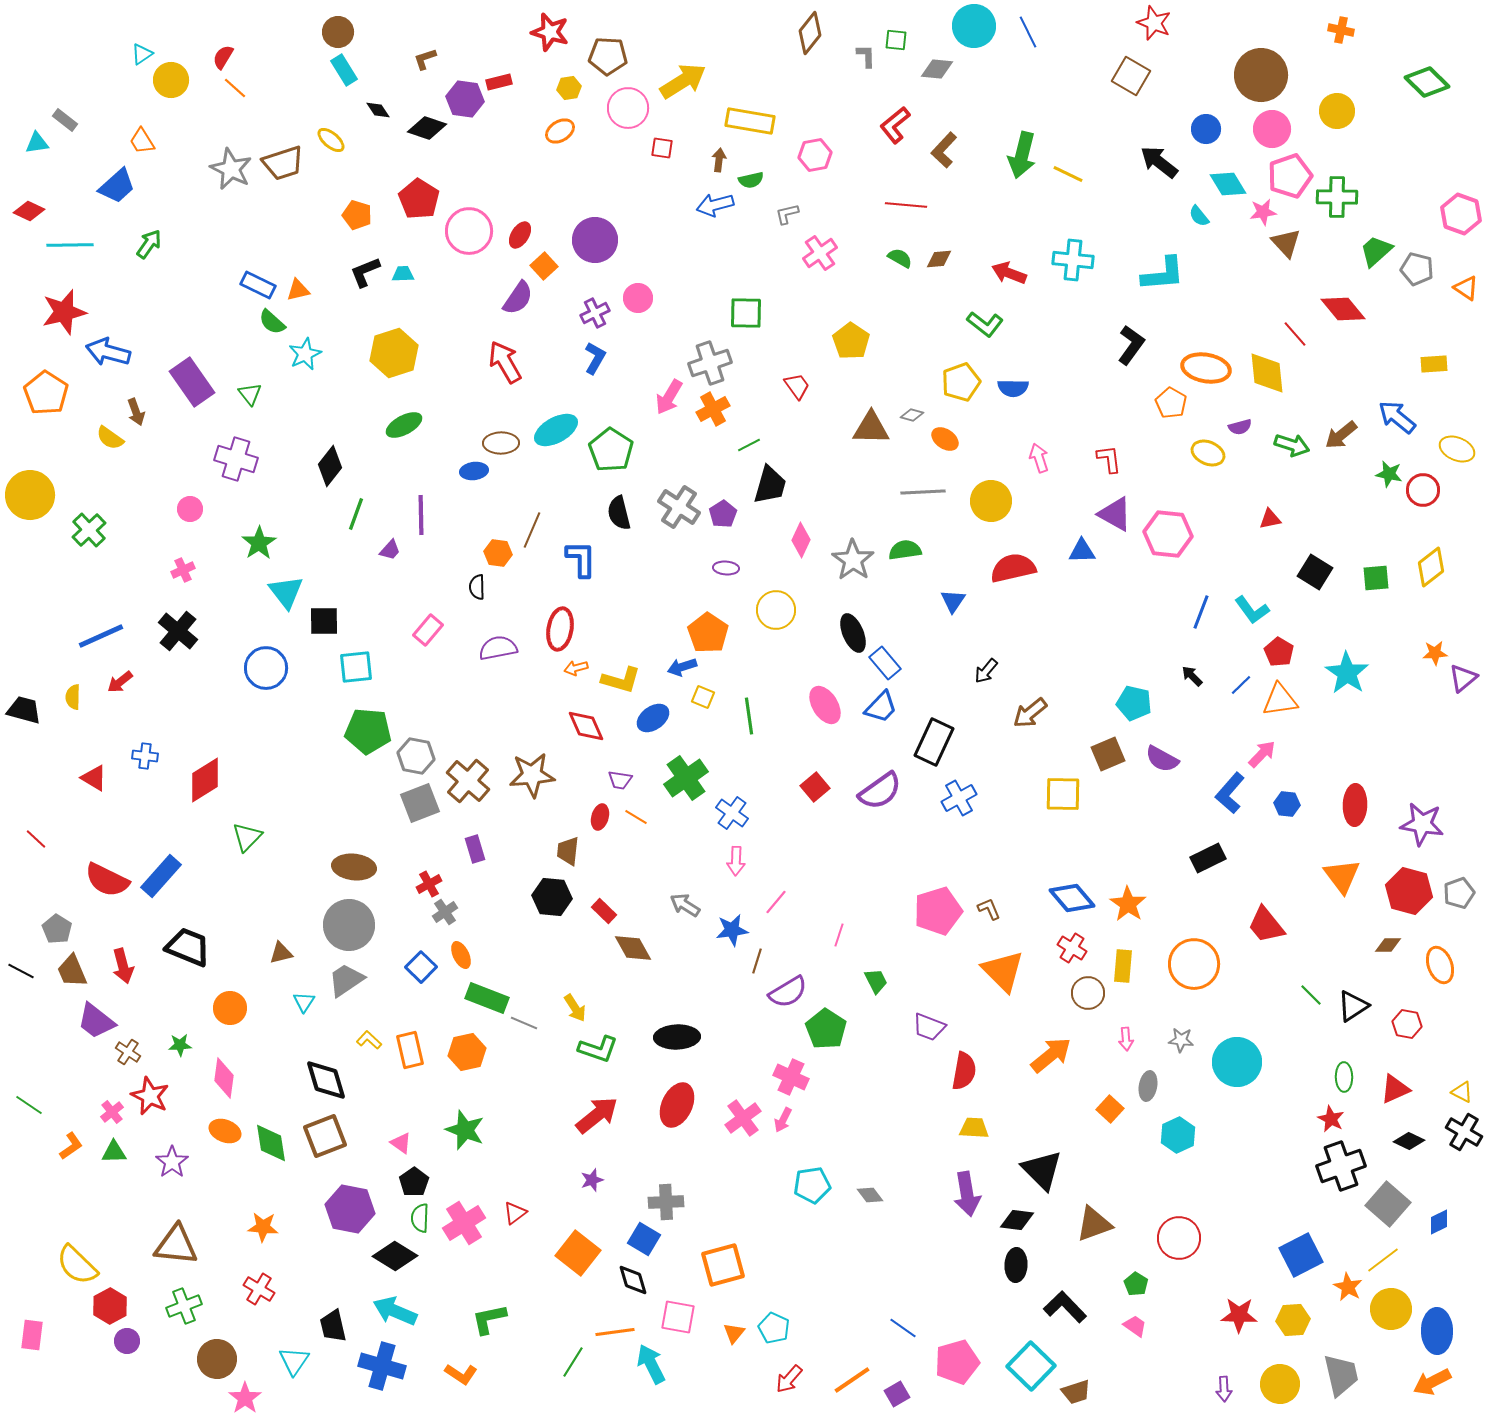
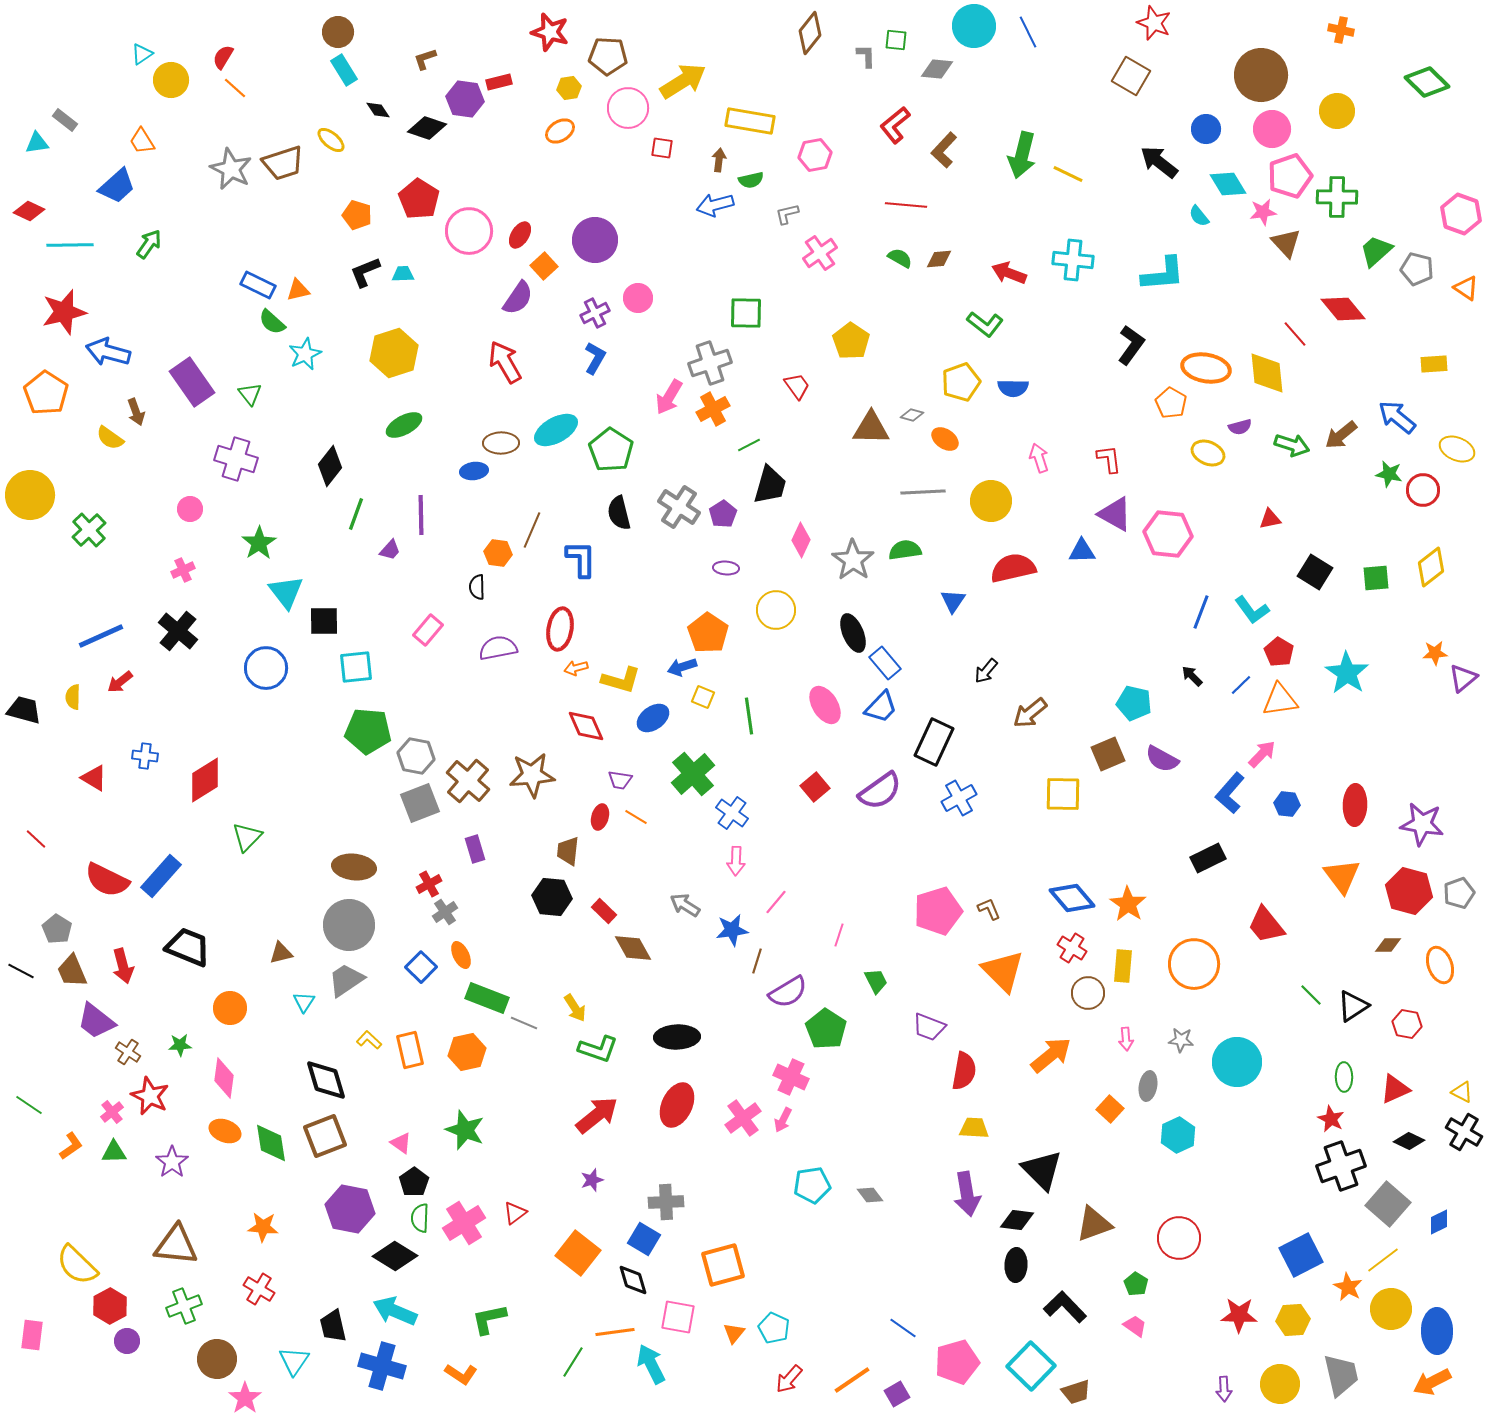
green cross at (686, 778): moved 7 px right, 4 px up; rotated 6 degrees counterclockwise
